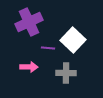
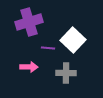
purple cross: rotated 8 degrees clockwise
